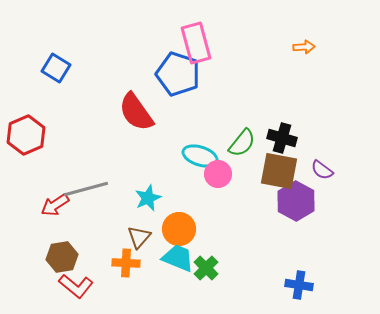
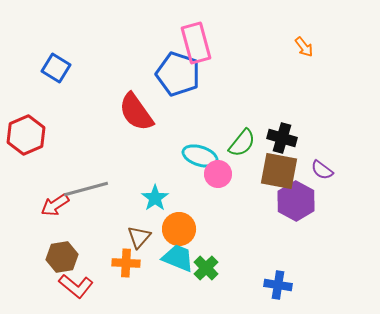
orange arrow: rotated 55 degrees clockwise
cyan star: moved 7 px right; rotated 12 degrees counterclockwise
blue cross: moved 21 px left
